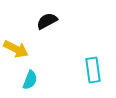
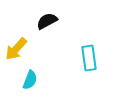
yellow arrow: rotated 105 degrees clockwise
cyan rectangle: moved 4 px left, 12 px up
